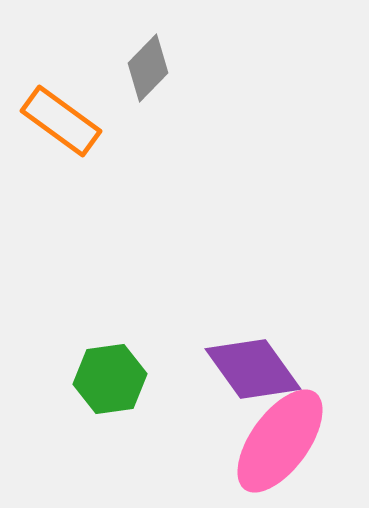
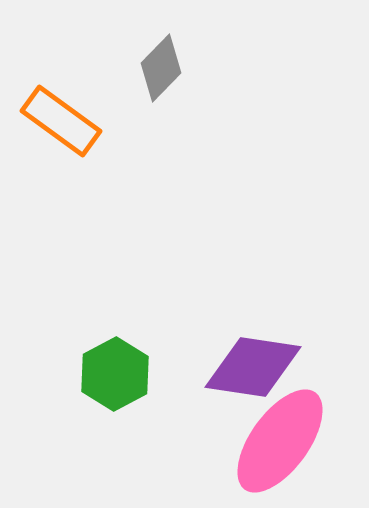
gray diamond: moved 13 px right
purple diamond: moved 2 px up; rotated 46 degrees counterclockwise
green hexagon: moved 5 px right, 5 px up; rotated 20 degrees counterclockwise
